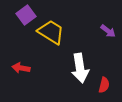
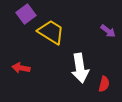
purple square: moved 1 px up
red semicircle: moved 1 px up
